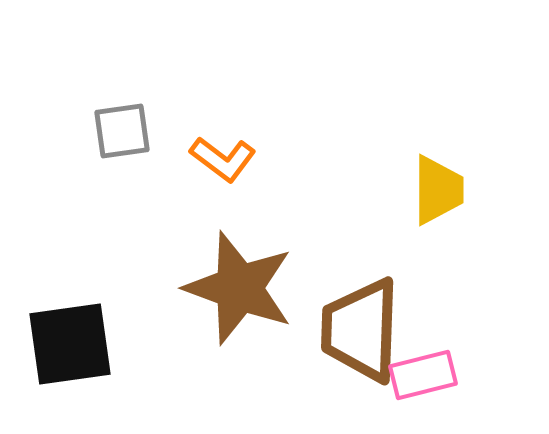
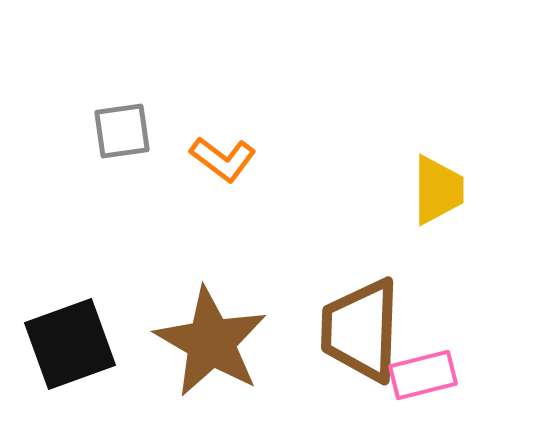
brown star: moved 28 px left, 54 px down; rotated 10 degrees clockwise
black square: rotated 12 degrees counterclockwise
